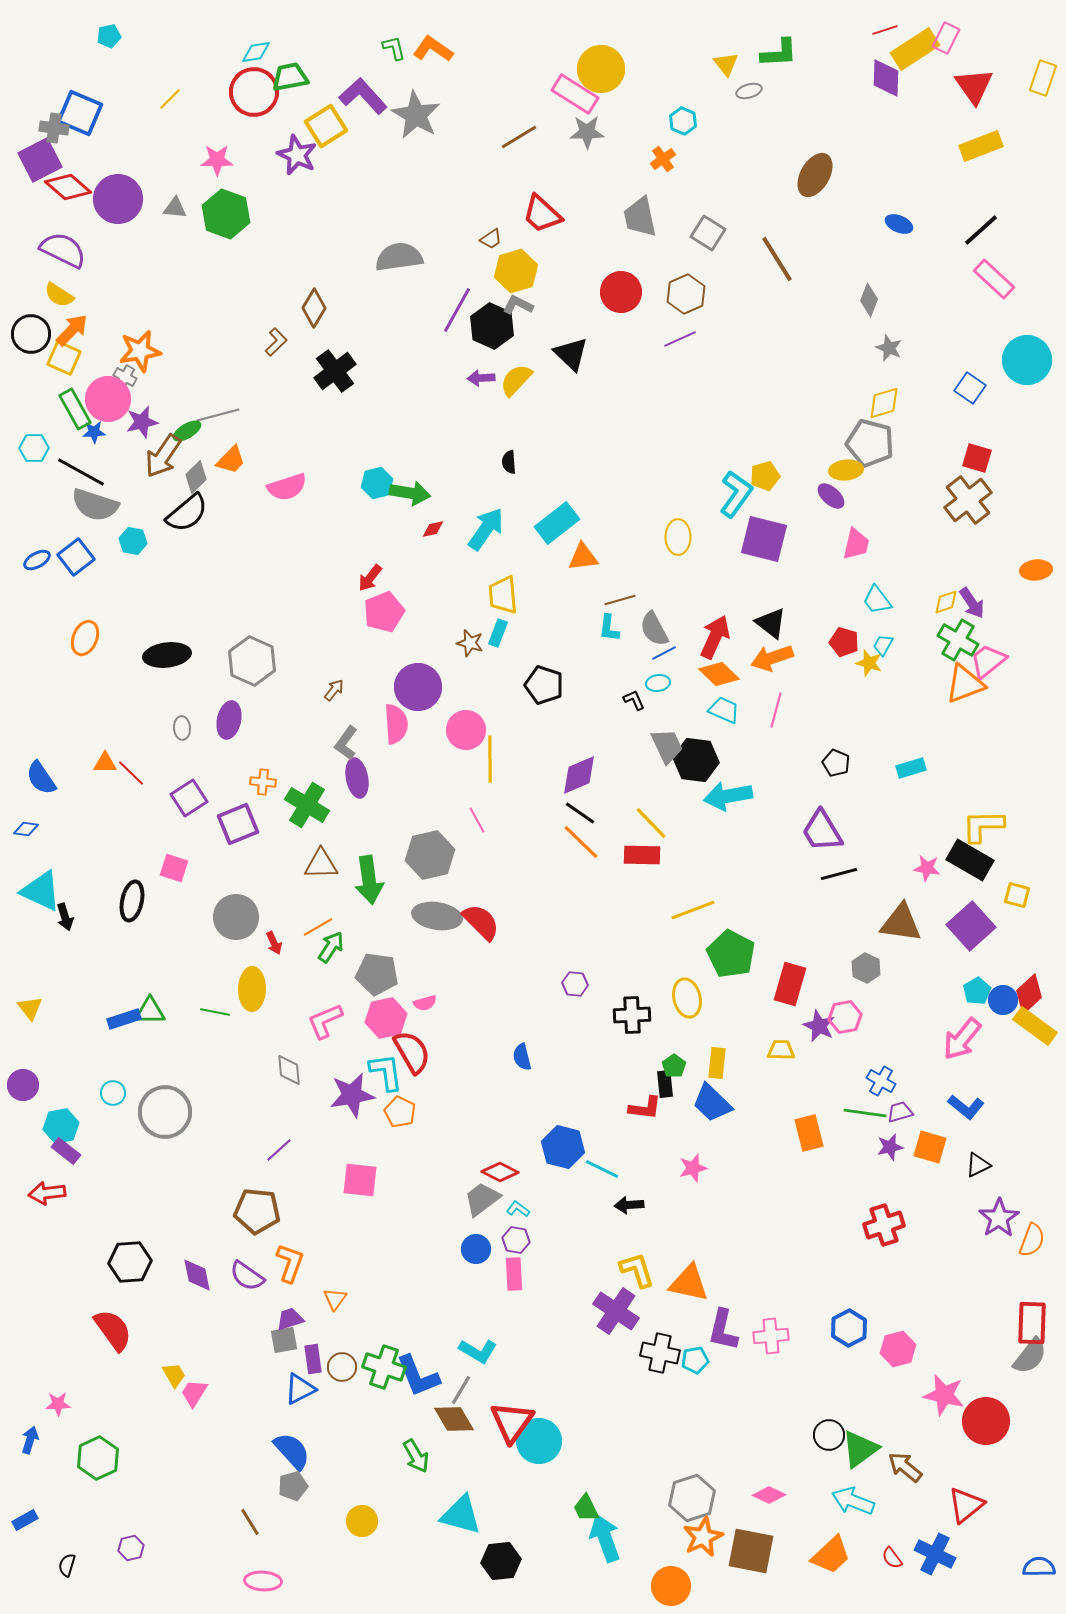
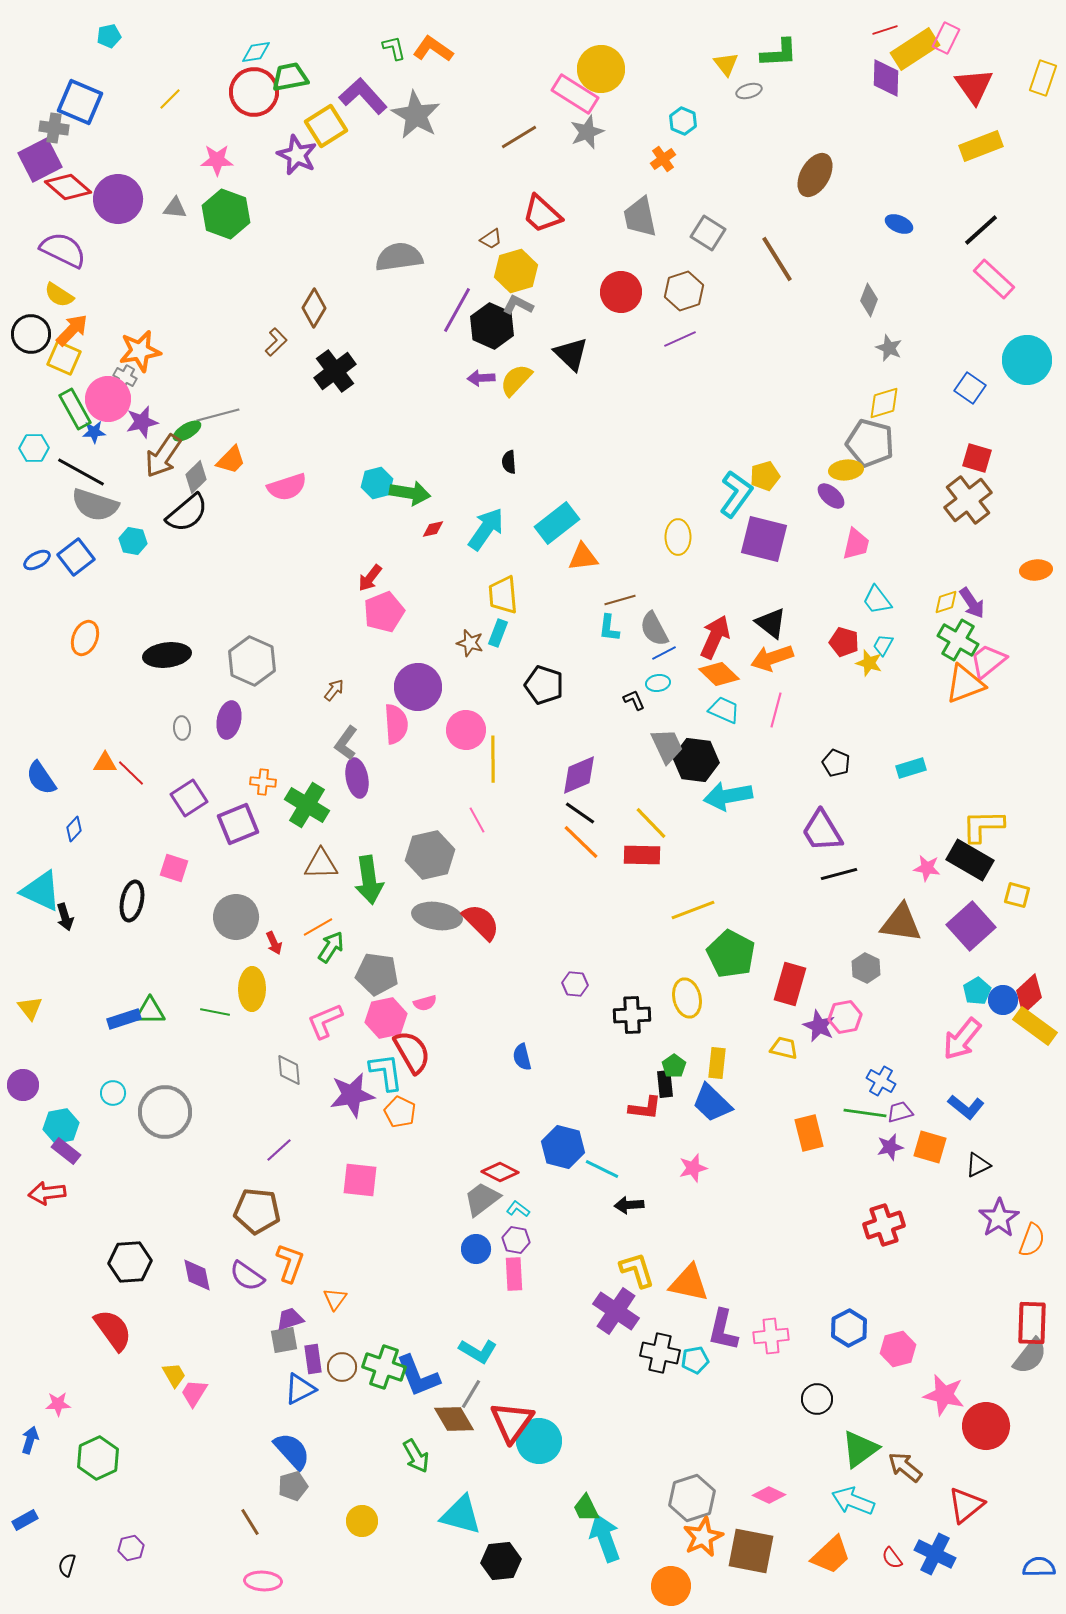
blue square at (80, 113): moved 11 px up
gray star at (587, 132): rotated 20 degrees counterclockwise
brown hexagon at (686, 294): moved 2 px left, 3 px up; rotated 6 degrees clockwise
yellow line at (490, 759): moved 3 px right
blue diamond at (26, 829): moved 48 px right; rotated 55 degrees counterclockwise
yellow trapezoid at (781, 1050): moved 3 px right, 2 px up; rotated 12 degrees clockwise
gray line at (461, 1390): moved 10 px right, 4 px down
red circle at (986, 1421): moved 5 px down
black circle at (829, 1435): moved 12 px left, 36 px up
